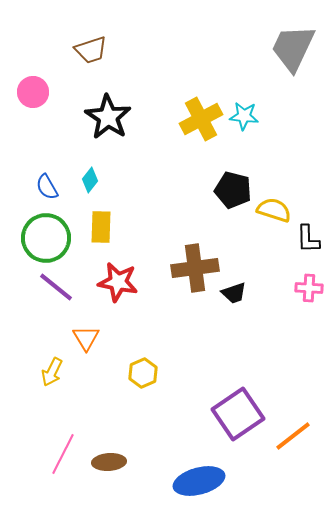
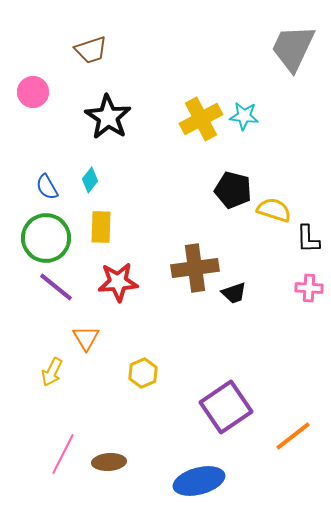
red star: rotated 15 degrees counterclockwise
purple square: moved 12 px left, 7 px up
